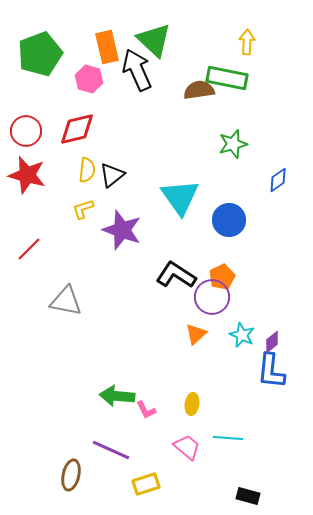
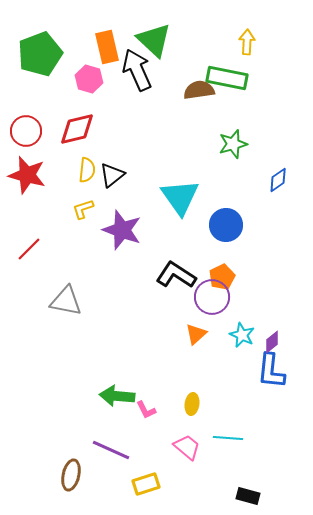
blue circle: moved 3 px left, 5 px down
